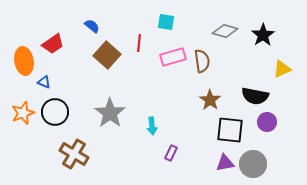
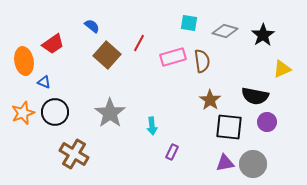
cyan square: moved 23 px right, 1 px down
red line: rotated 24 degrees clockwise
black square: moved 1 px left, 3 px up
purple rectangle: moved 1 px right, 1 px up
